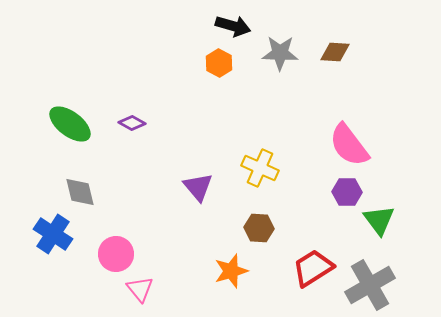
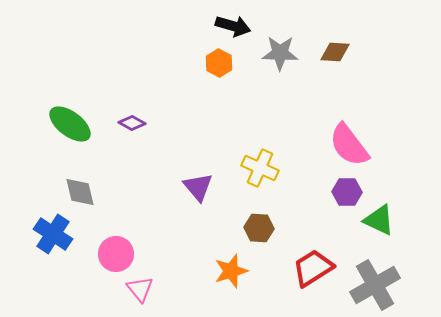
green triangle: rotated 28 degrees counterclockwise
gray cross: moved 5 px right
